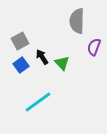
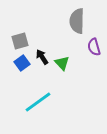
gray square: rotated 12 degrees clockwise
purple semicircle: rotated 36 degrees counterclockwise
blue square: moved 1 px right, 2 px up
